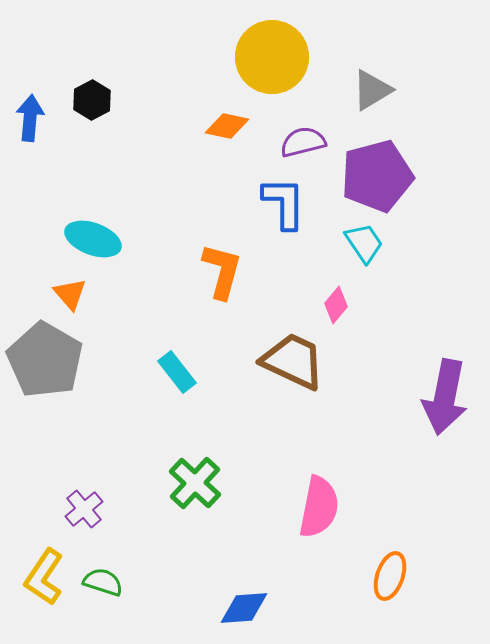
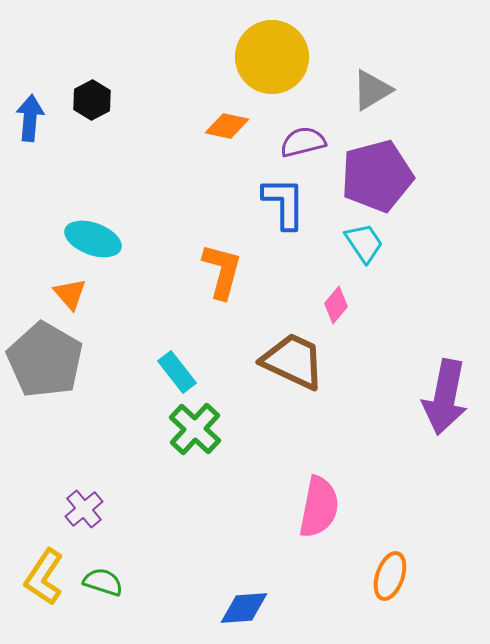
green cross: moved 54 px up
